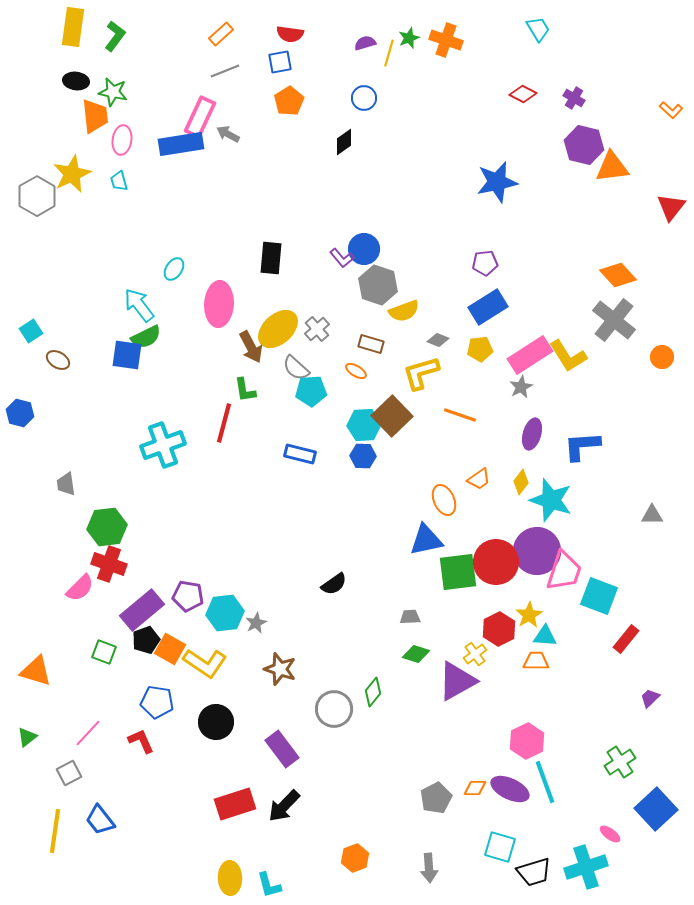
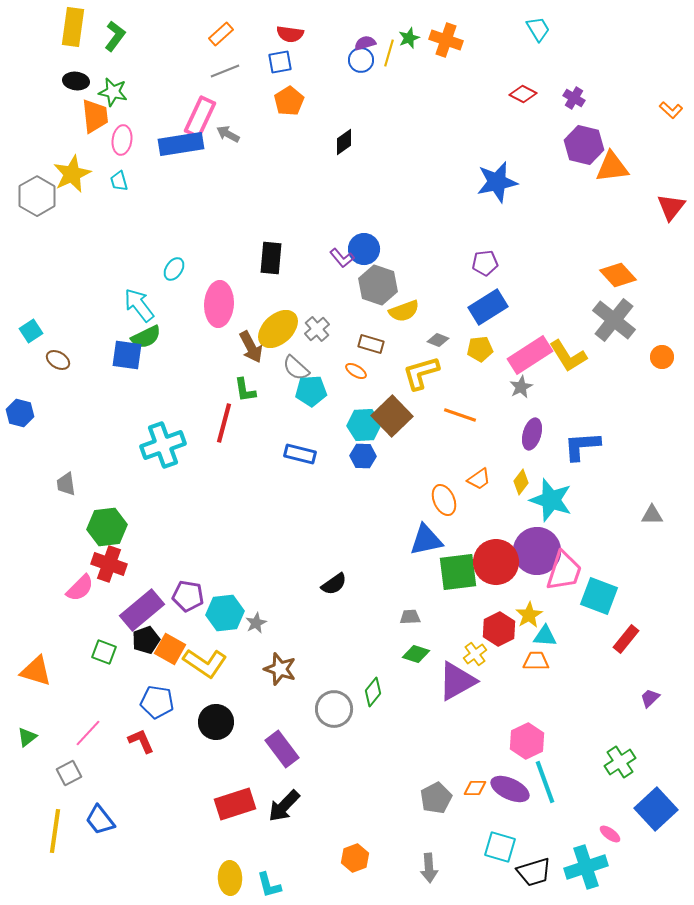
blue circle at (364, 98): moved 3 px left, 38 px up
